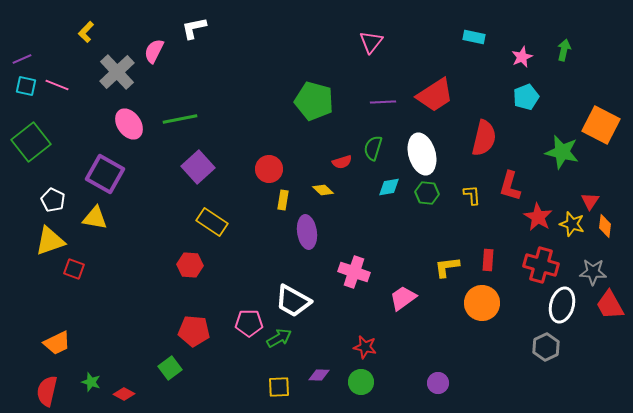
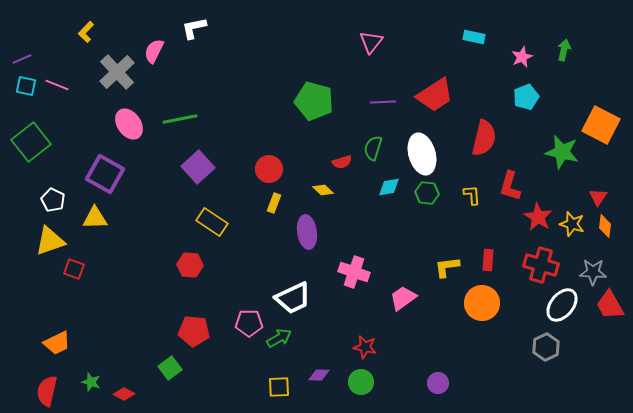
yellow rectangle at (283, 200): moved 9 px left, 3 px down; rotated 12 degrees clockwise
red triangle at (590, 201): moved 8 px right, 4 px up
yellow triangle at (95, 218): rotated 12 degrees counterclockwise
white trapezoid at (293, 301): moved 3 px up; rotated 54 degrees counterclockwise
white ellipse at (562, 305): rotated 24 degrees clockwise
